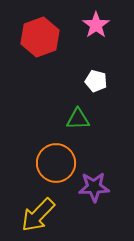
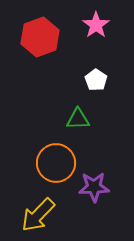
white pentagon: moved 1 px up; rotated 20 degrees clockwise
